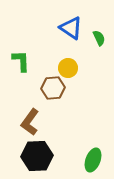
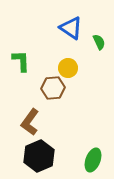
green semicircle: moved 4 px down
black hexagon: moved 2 px right; rotated 20 degrees counterclockwise
